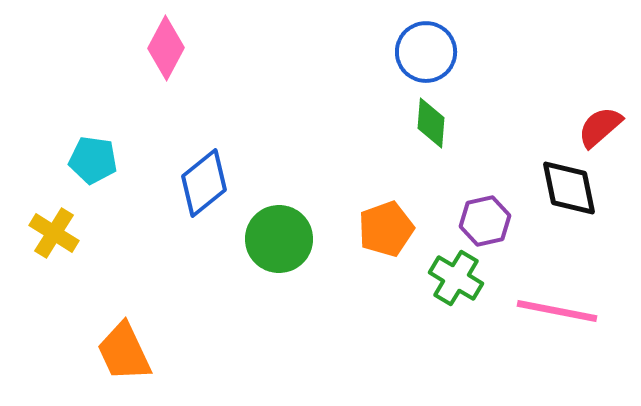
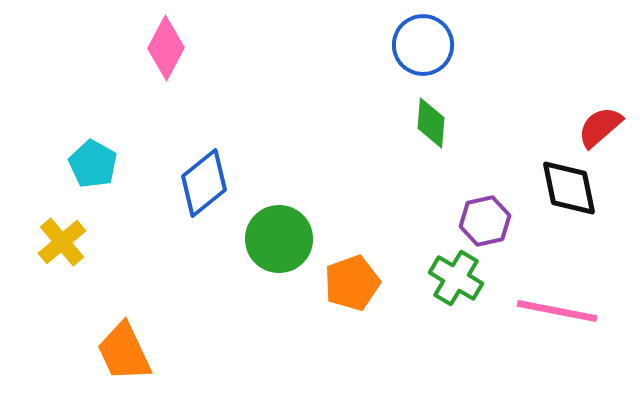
blue circle: moved 3 px left, 7 px up
cyan pentagon: moved 4 px down; rotated 21 degrees clockwise
orange pentagon: moved 34 px left, 54 px down
yellow cross: moved 8 px right, 9 px down; rotated 18 degrees clockwise
